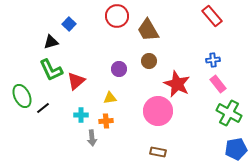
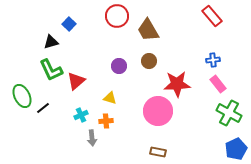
purple circle: moved 3 px up
red star: rotated 28 degrees counterclockwise
yellow triangle: rotated 24 degrees clockwise
cyan cross: rotated 24 degrees counterclockwise
blue pentagon: rotated 15 degrees counterclockwise
